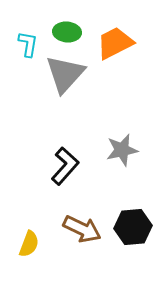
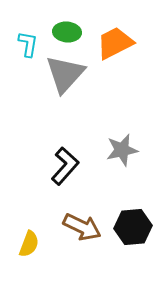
brown arrow: moved 2 px up
